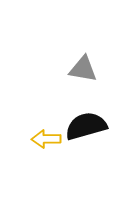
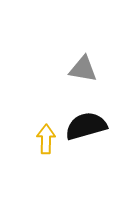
yellow arrow: rotated 92 degrees clockwise
